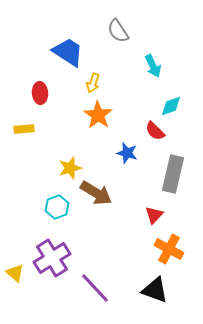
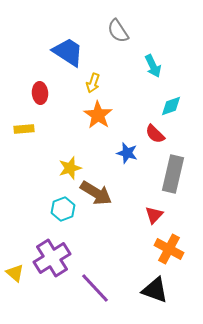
red semicircle: moved 3 px down
cyan hexagon: moved 6 px right, 2 px down
